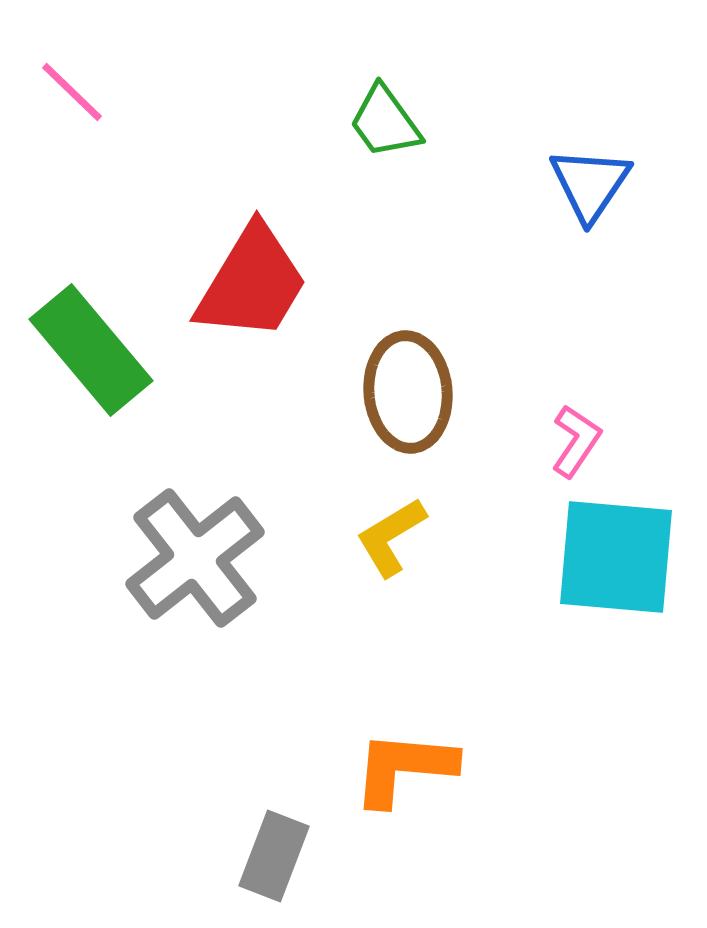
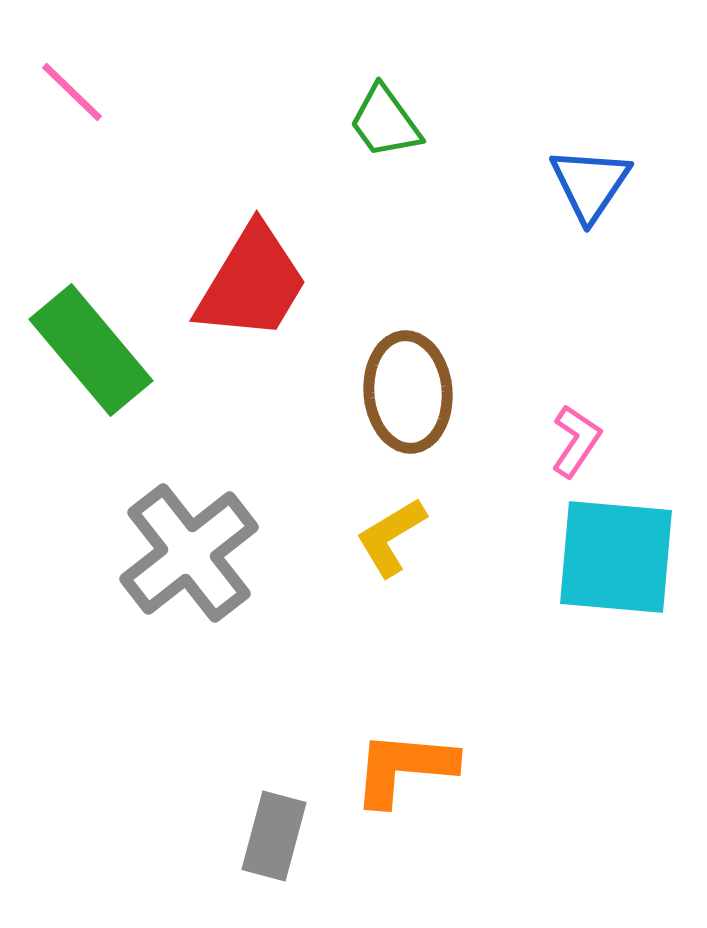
gray cross: moved 6 px left, 5 px up
gray rectangle: moved 20 px up; rotated 6 degrees counterclockwise
